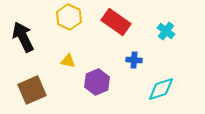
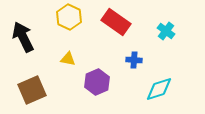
yellow triangle: moved 2 px up
cyan diamond: moved 2 px left
